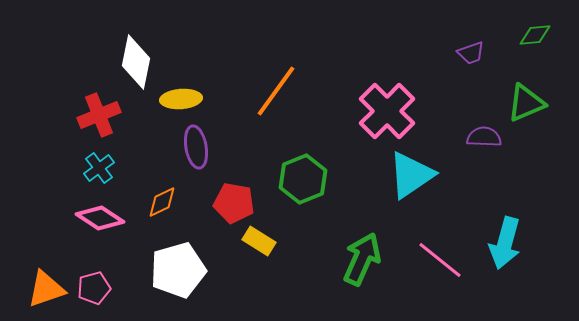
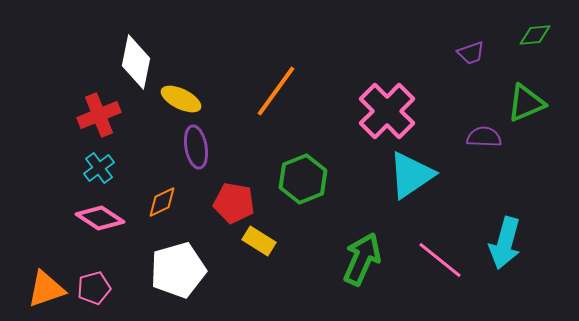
yellow ellipse: rotated 30 degrees clockwise
